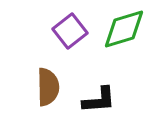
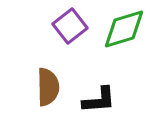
purple square: moved 5 px up
